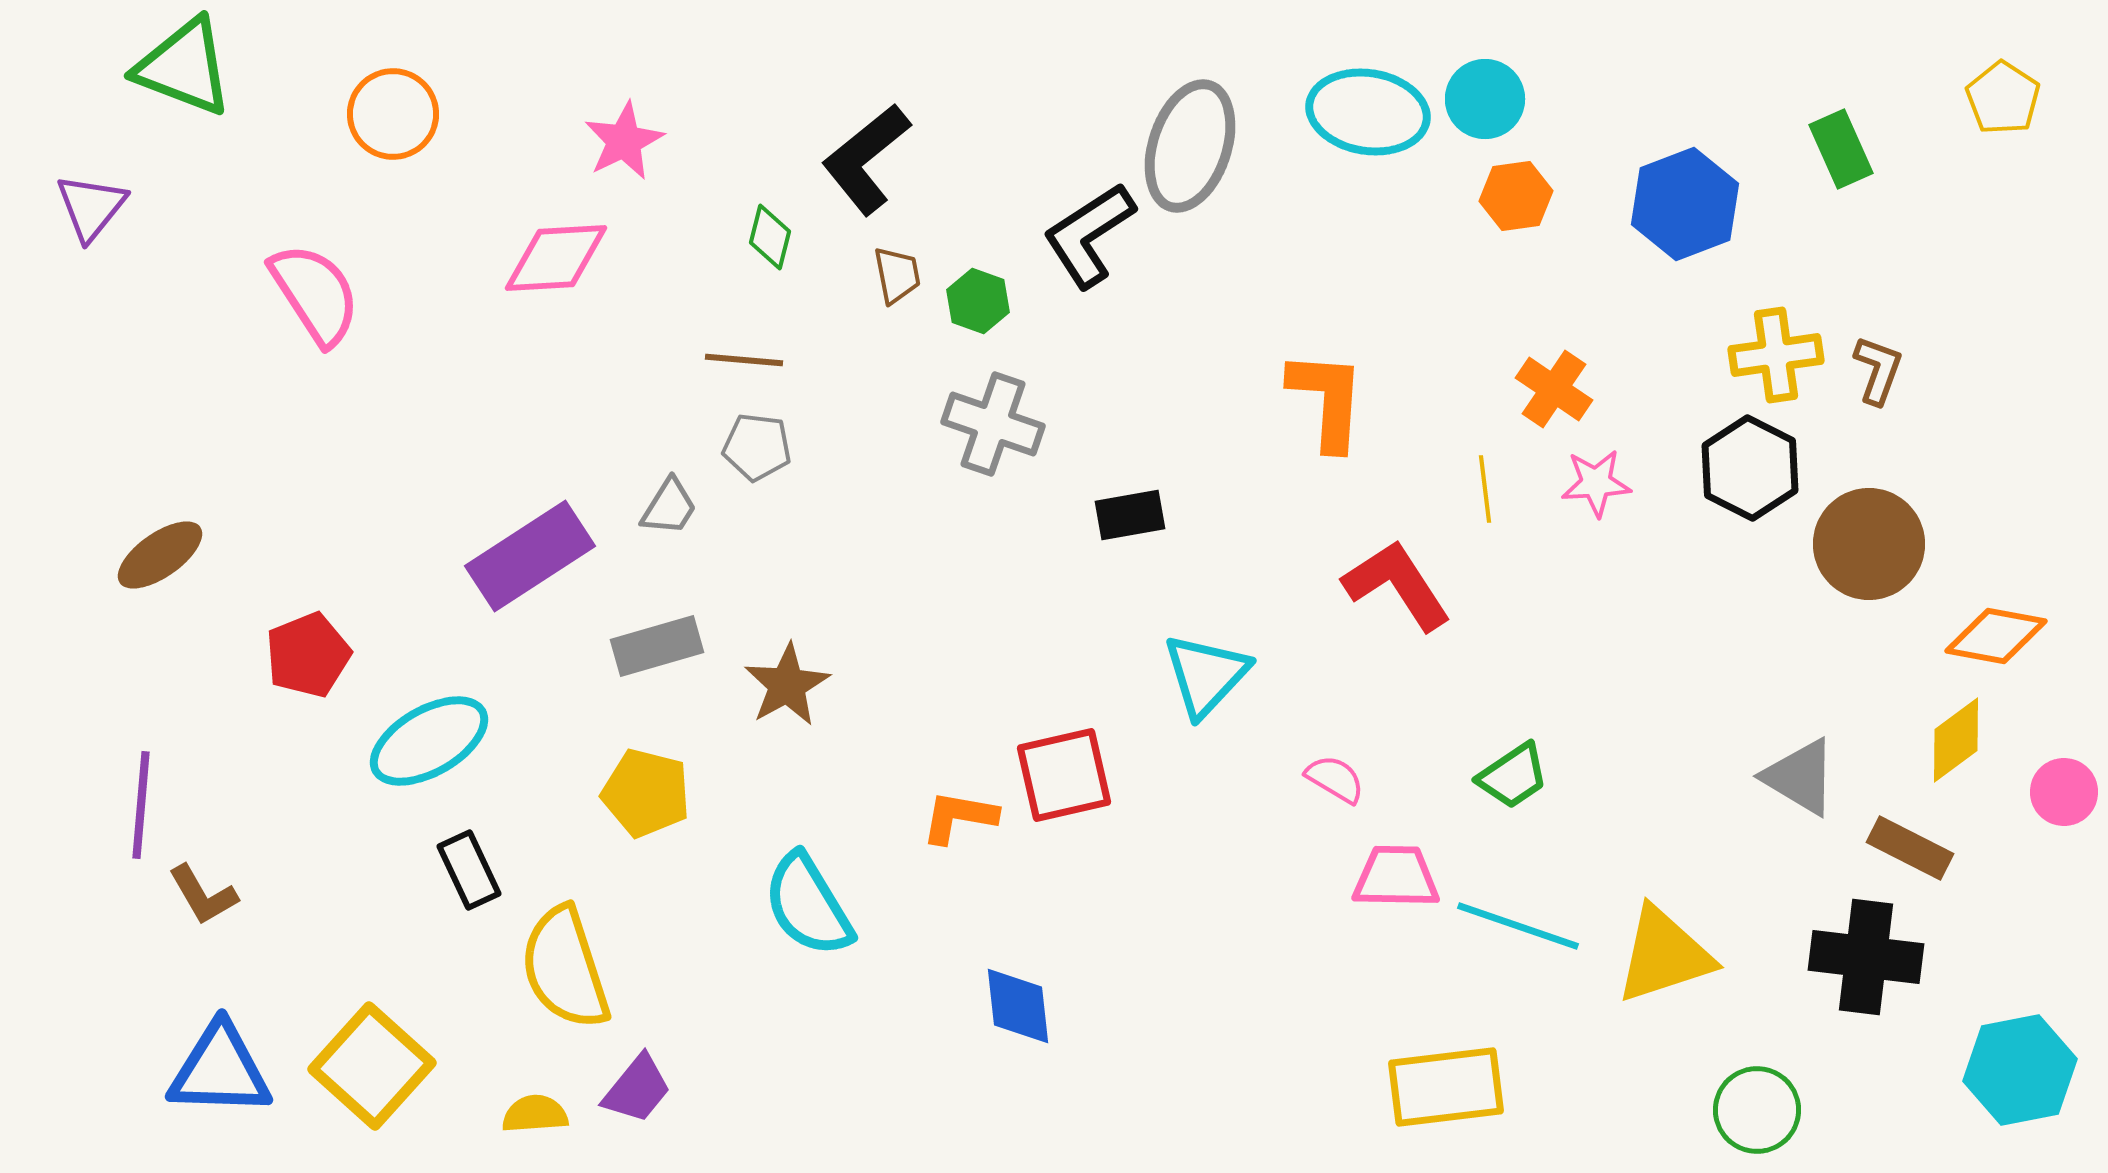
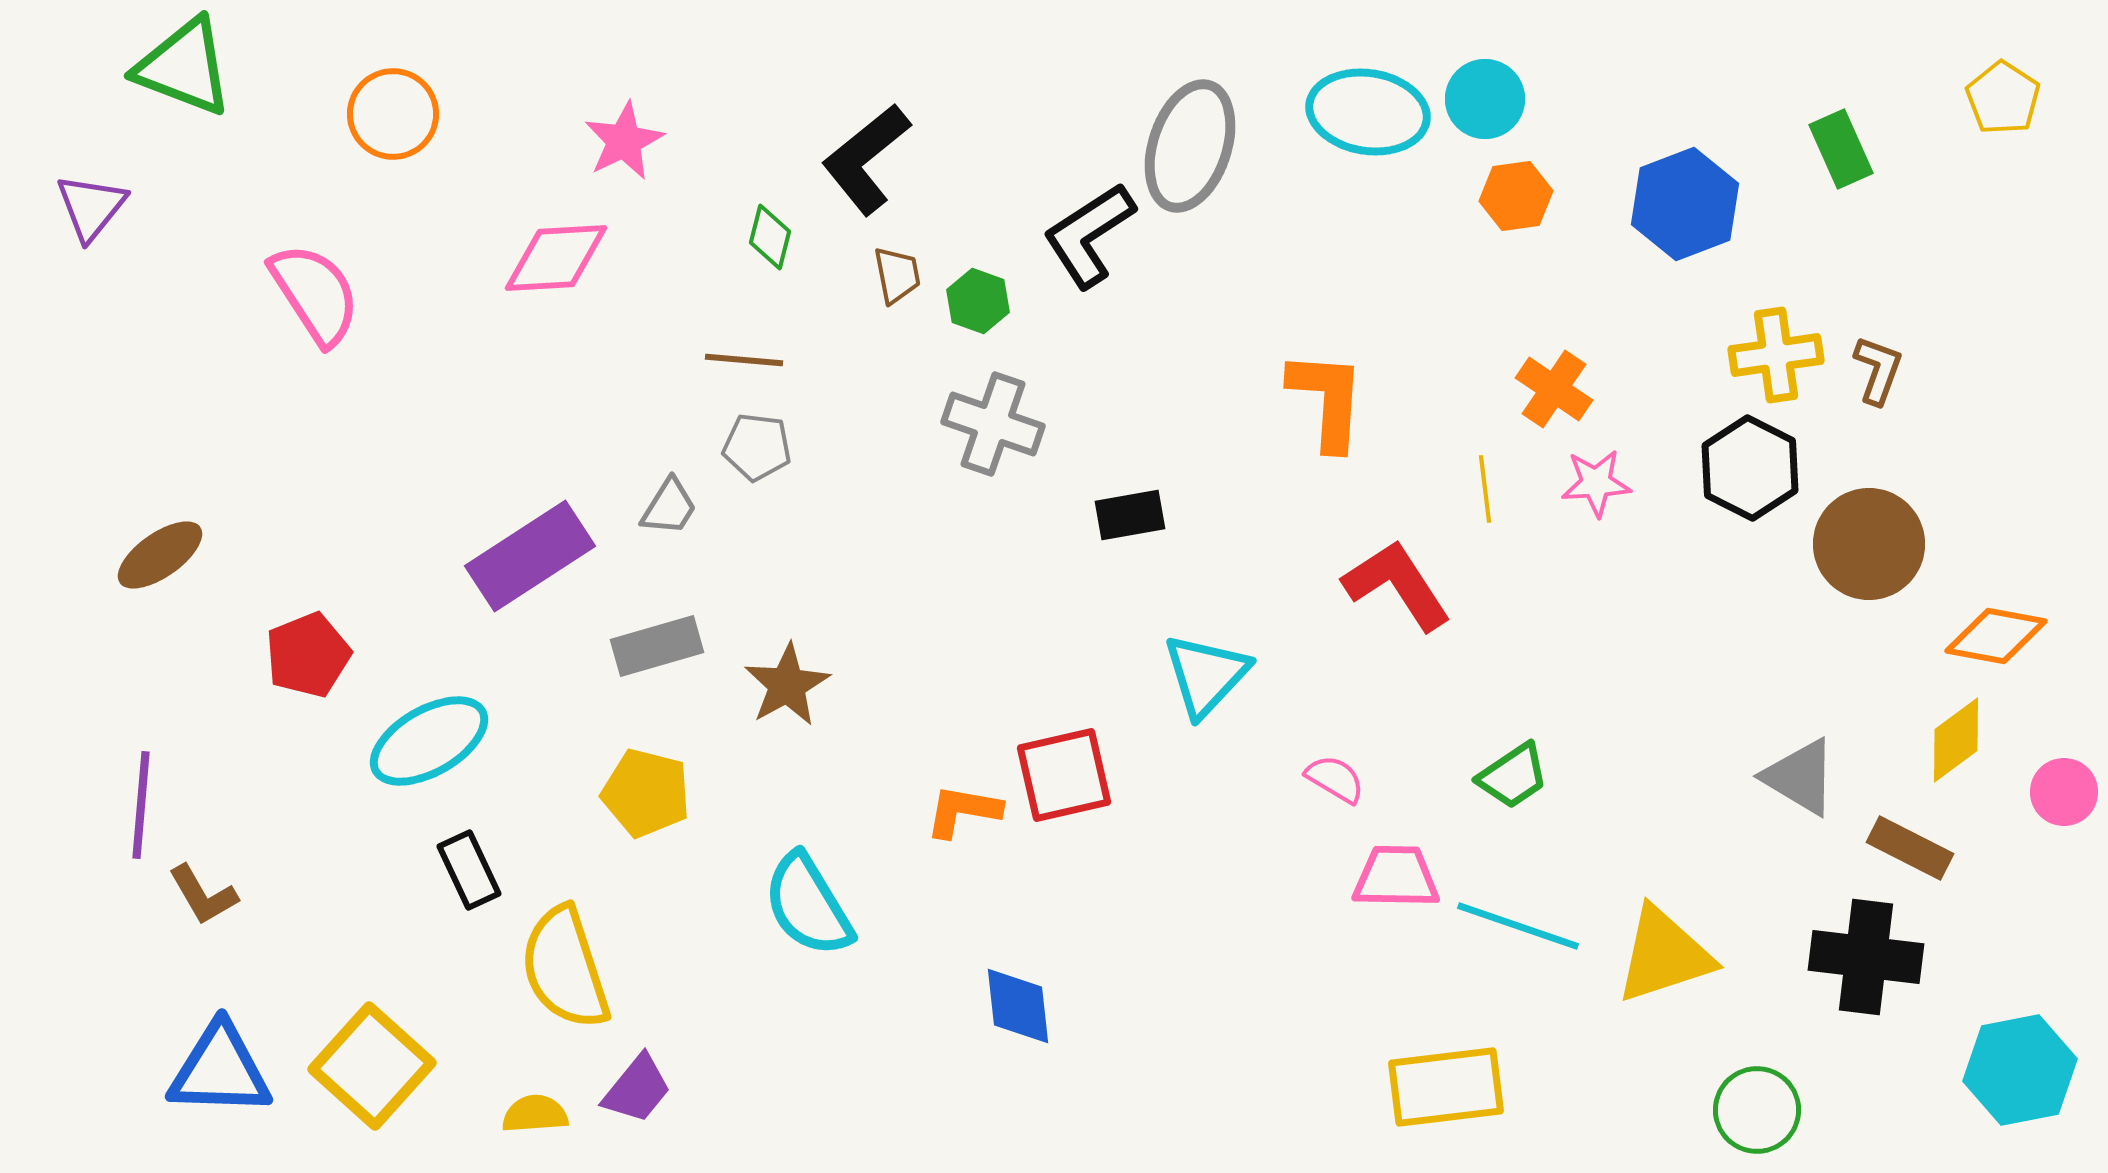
orange L-shape at (959, 817): moved 4 px right, 6 px up
